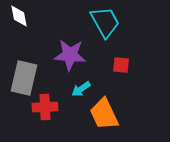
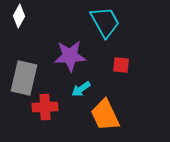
white diamond: rotated 40 degrees clockwise
purple star: moved 1 px down; rotated 8 degrees counterclockwise
orange trapezoid: moved 1 px right, 1 px down
